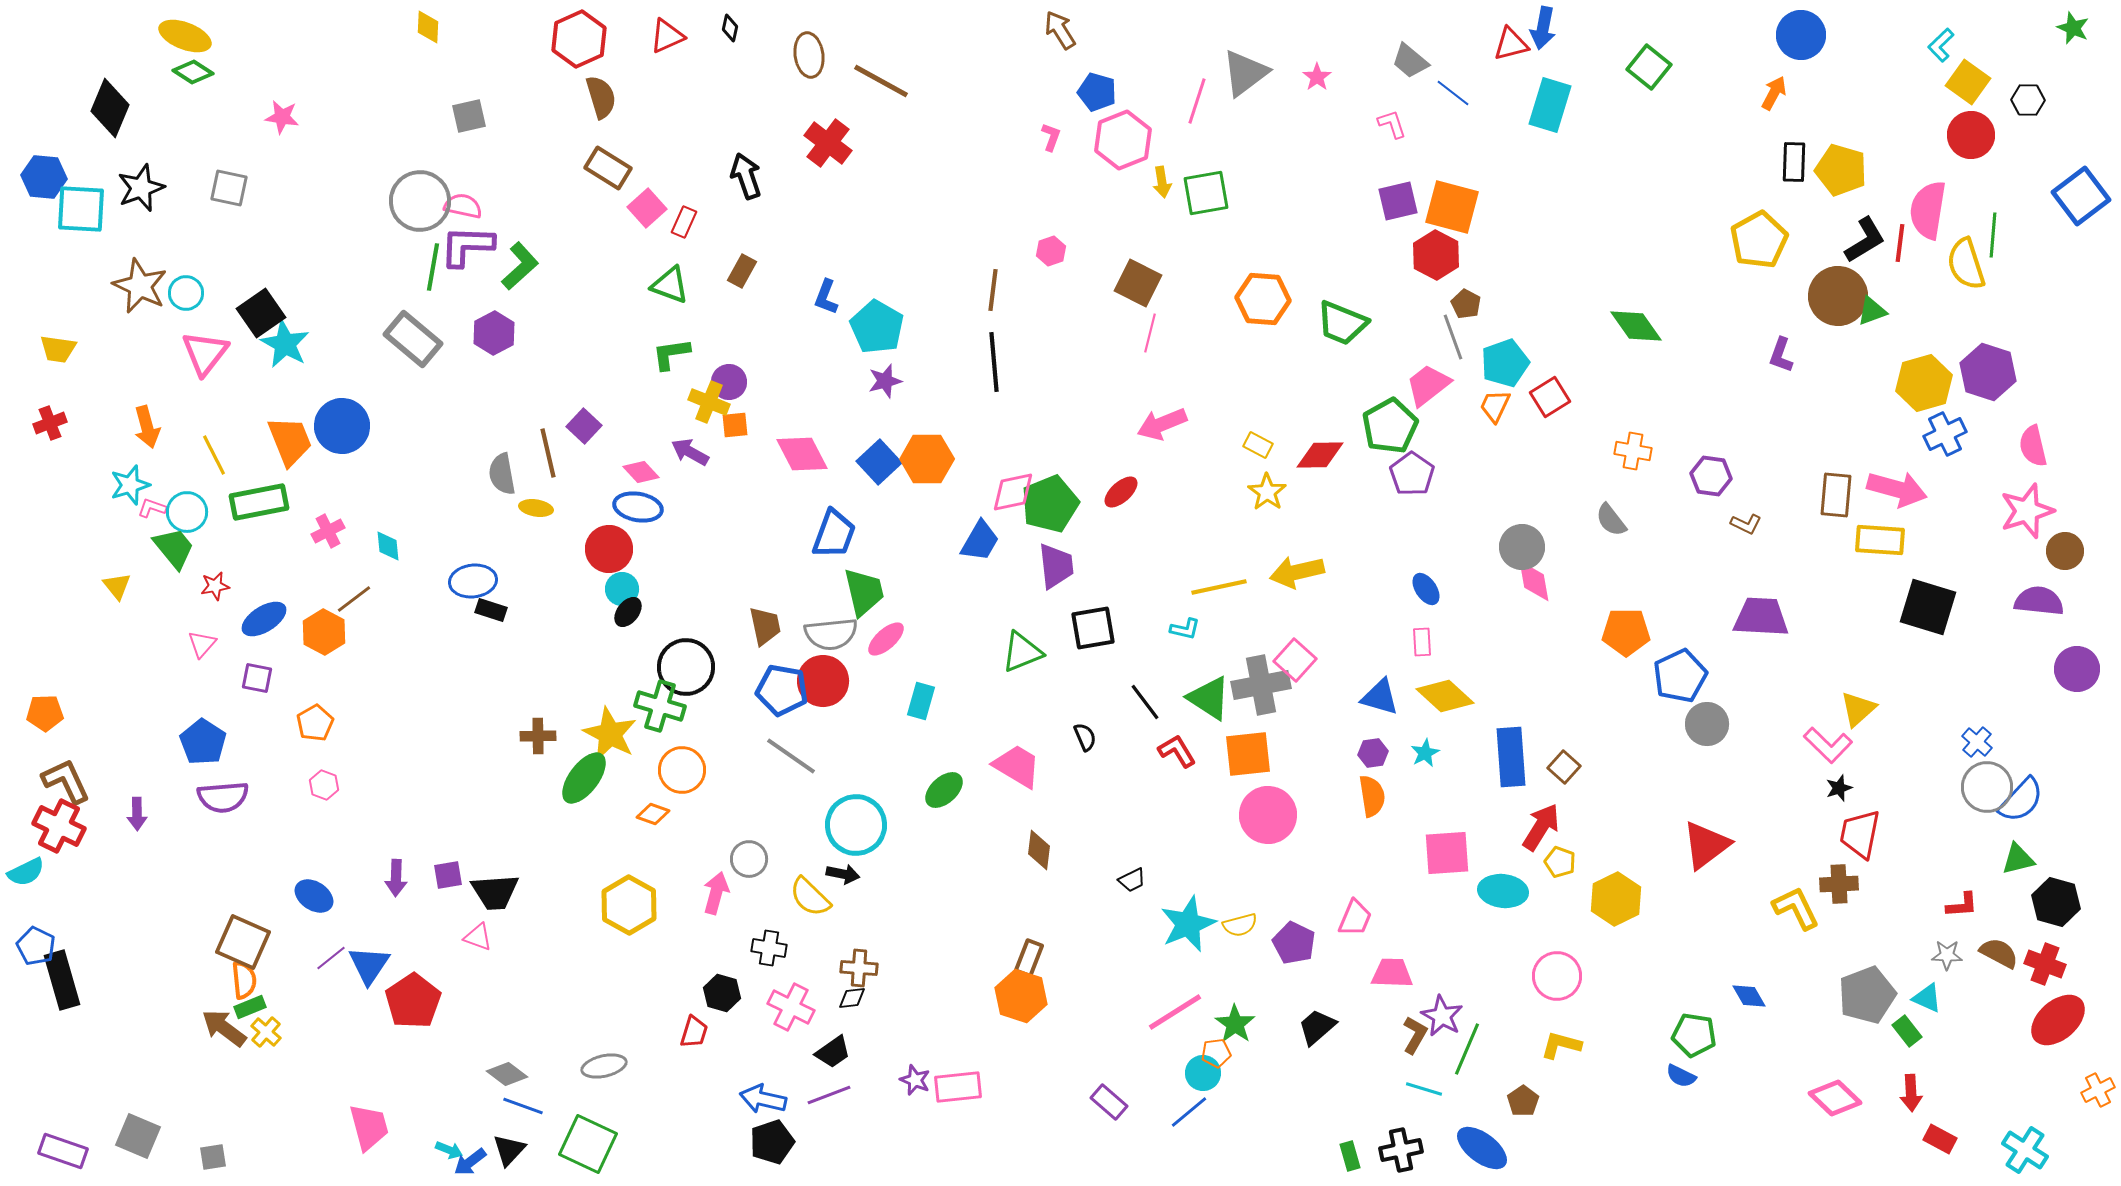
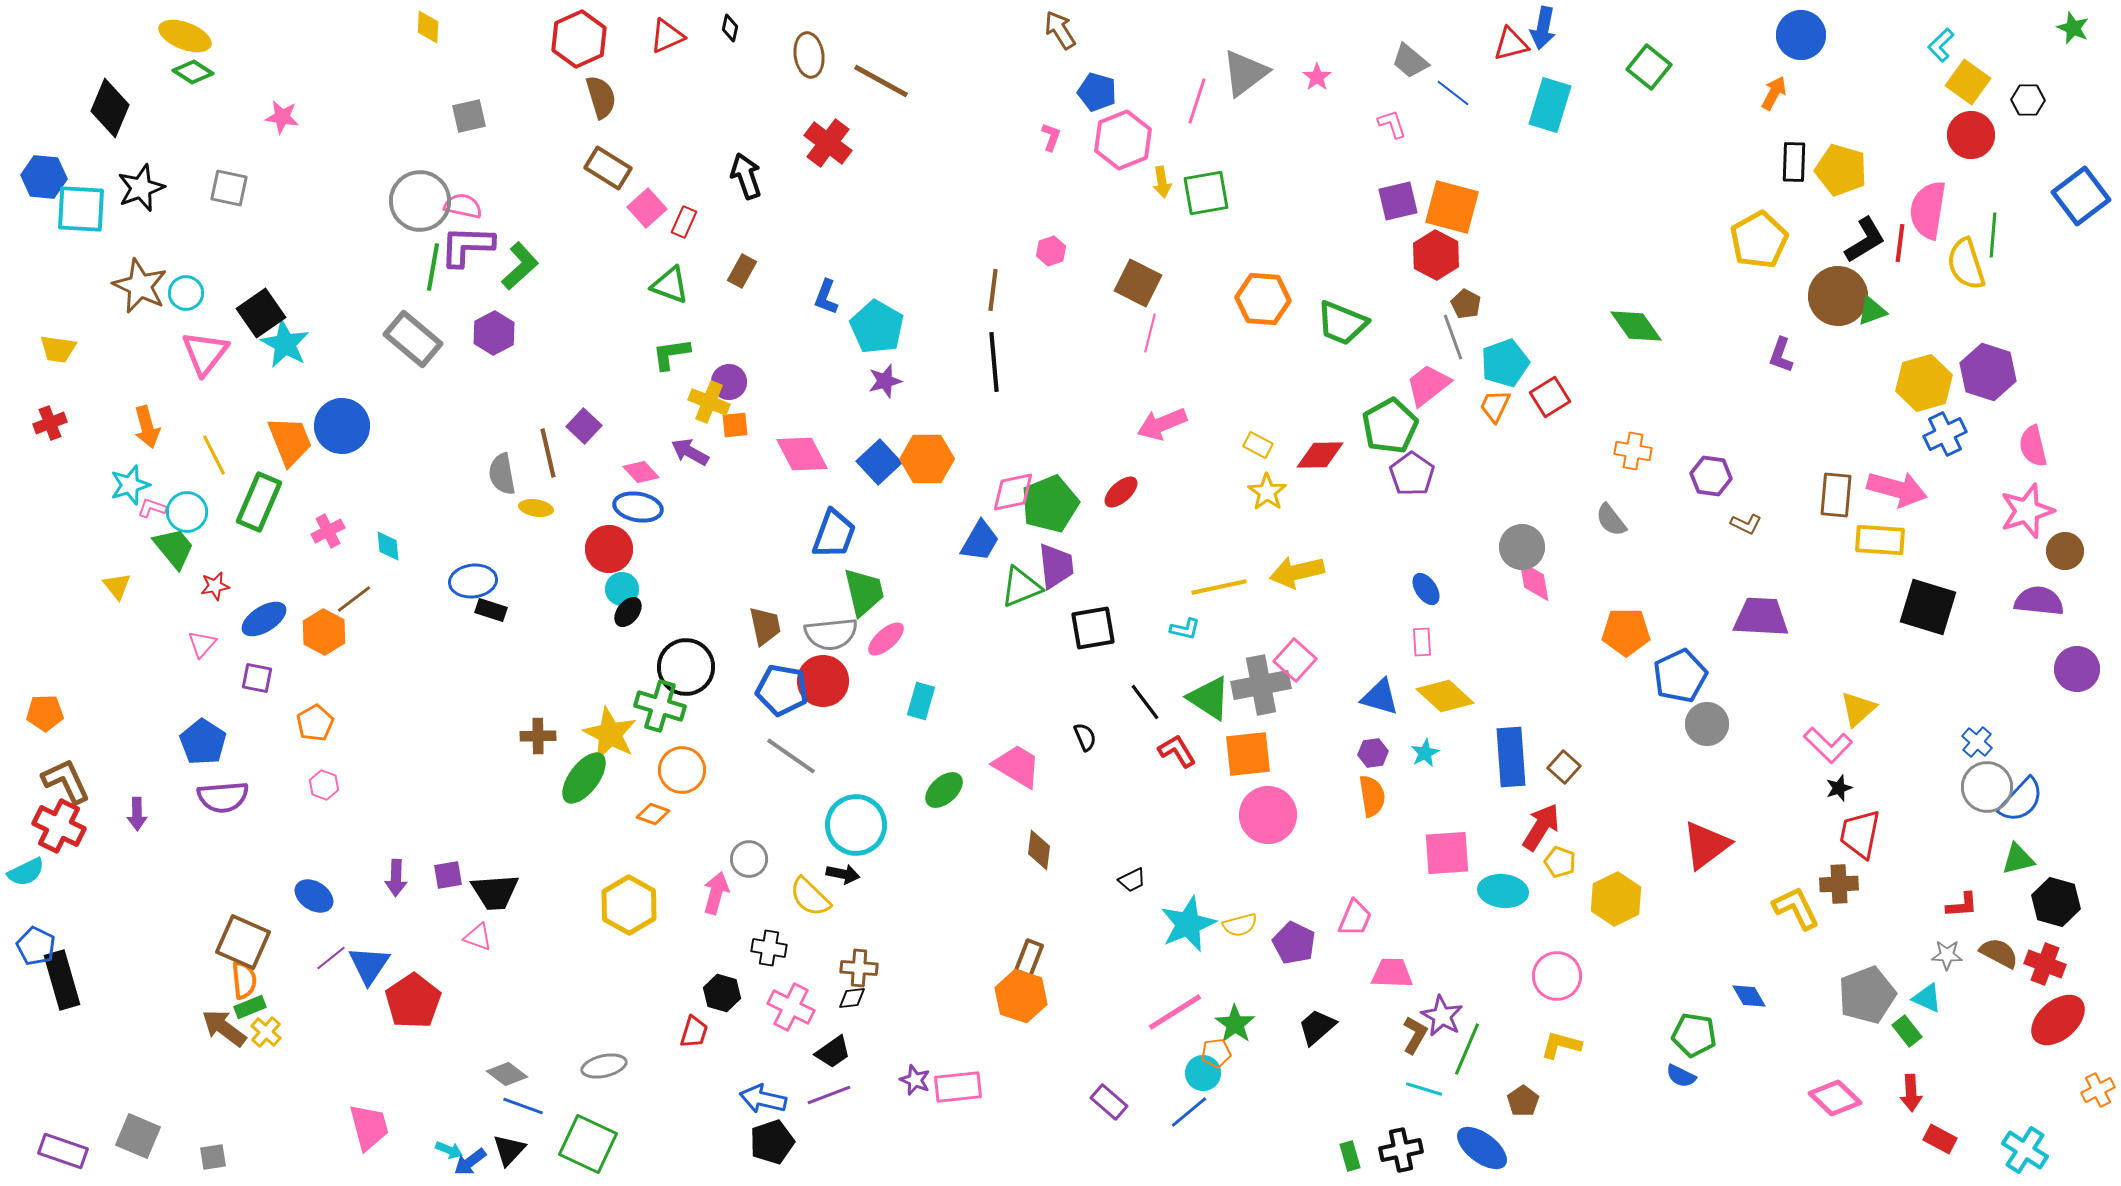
green rectangle at (259, 502): rotated 56 degrees counterclockwise
green triangle at (1022, 652): moved 1 px left, 65 px up
